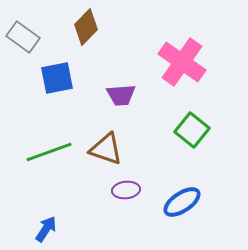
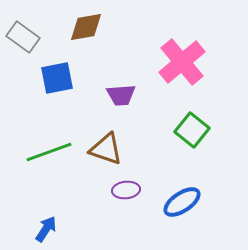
brown diamond: rotated 36 degrees clockwise
pink cross: rotated 15 degrees clockwise
